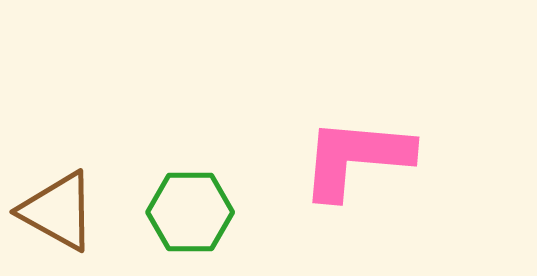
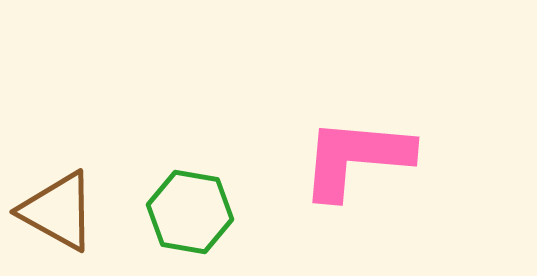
green hexagon: rotated 10 degrees clockwise
